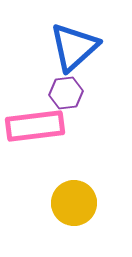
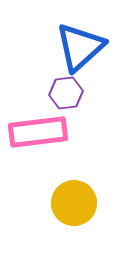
blue triangle: moved 6 px right
pink rectangle: moved 3 px right, 6 px down
